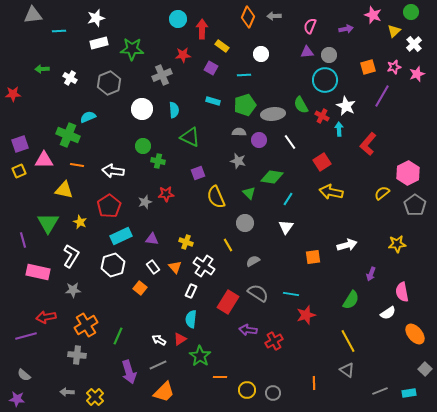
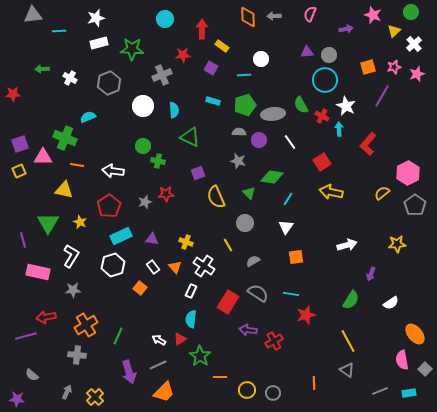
orange diamond at (248, 17): rotated 25 degrees counterclockwise
cyan circle at (178, 19): moved 13 px left
pink semicircle at (310, 26): moved 12 px up
white circle at (261, 54): moved 5 px down
white circle at (142, 109): moved 1 px right, 3 px up
green cross at (68, 135): moved 3 px left, 3 px down
pink triangle at (44, 160): moved 1 px left, 3 px up
orange square at (313, 257): moved 17 px left
pink semicircle at (402, 292): moved 68 px down
white semicircle at (388, 313): moved 3 px right, 10 px up
gray semicircle at (24, 375): moved 8 px right
gray arrow at (67, 392): rotated 112 degrees clockwise
